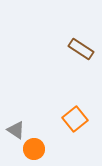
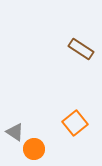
orange square: moved 4 px down
gray triangle: moved 1 px left, 2 px down
